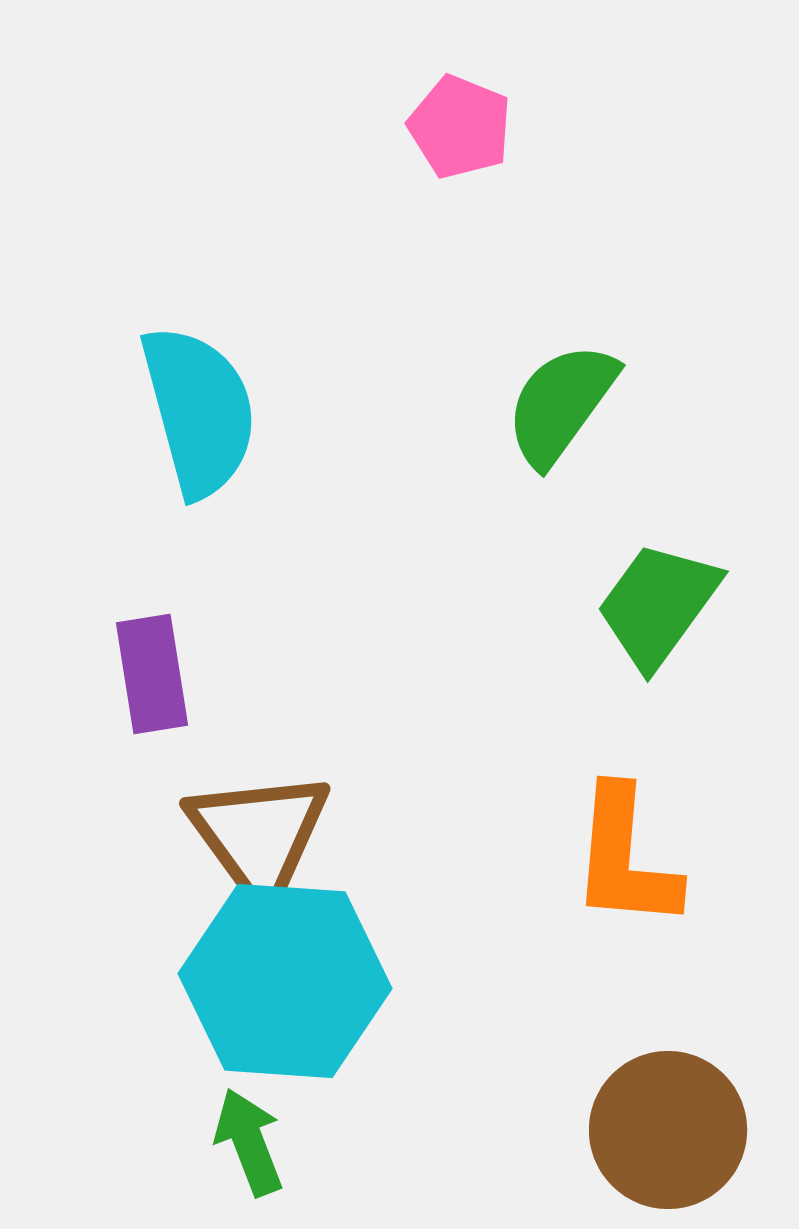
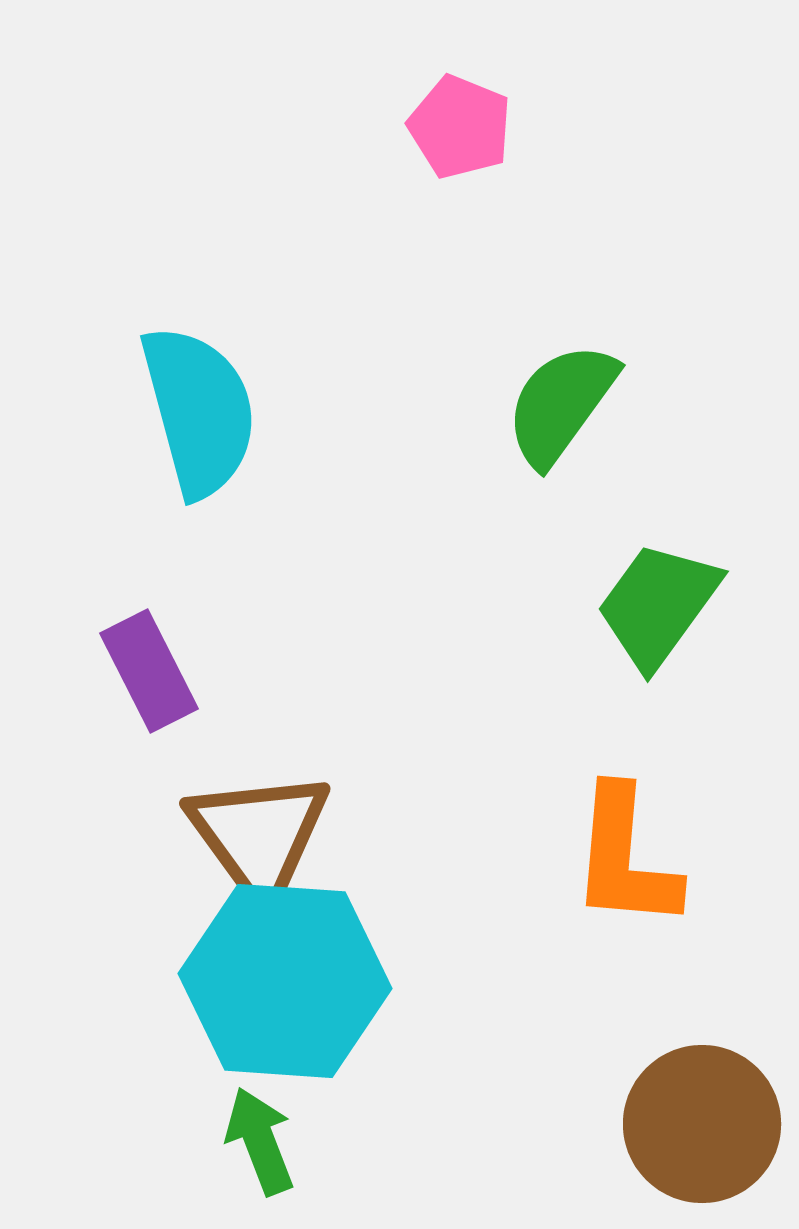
purple rectangle: moved 3 px left, 3 px up; rotated 18 degrees counterclockwise
brown circle: moved 34 px right, 6 px up
green arrow: moved 11 px right, 1 px up
